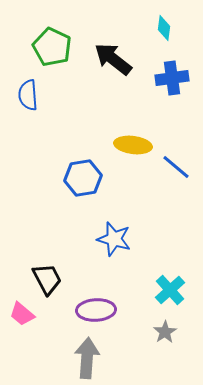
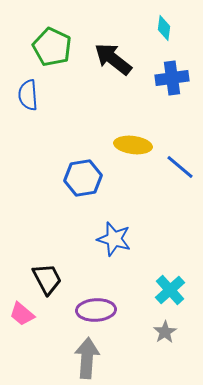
blue line: moved 4 px right
